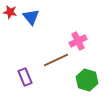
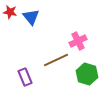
green hexagon: moved 6 px up
